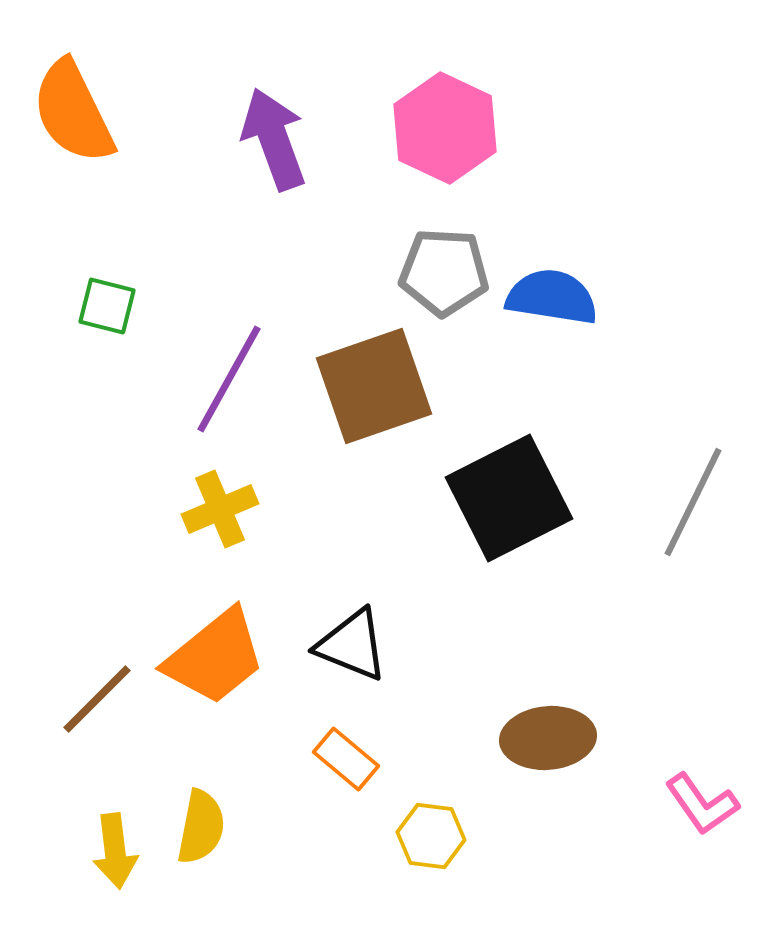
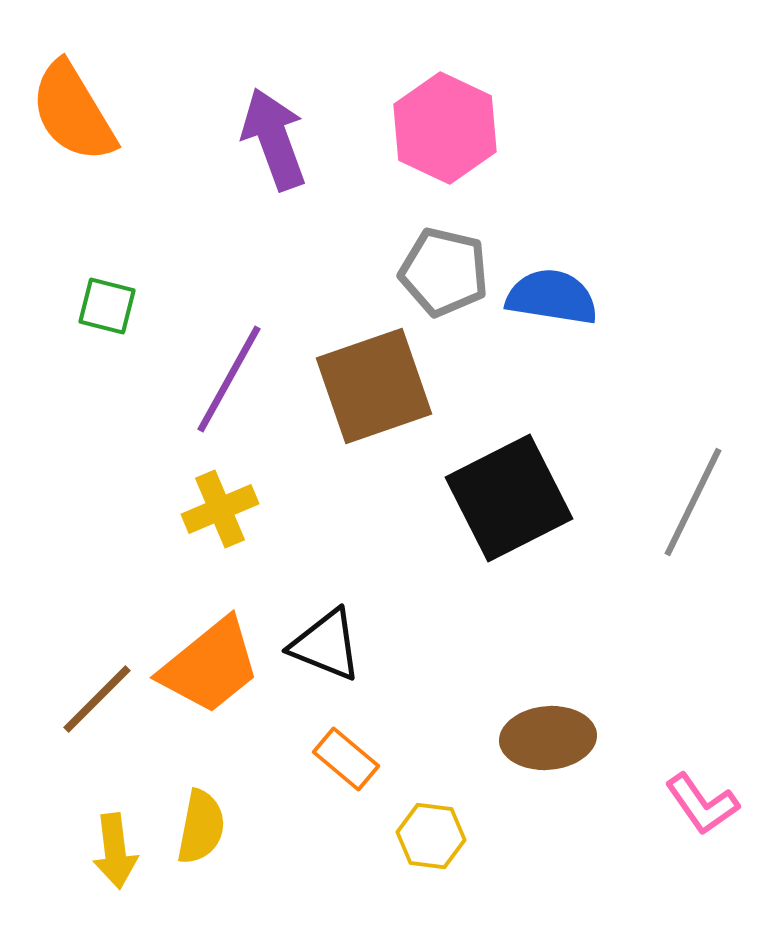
orange semicircle: rotated 5 degrees counterclockwise
gray pentagon: rotated 10 degrees clockwise
black triangle: moved 26 px left
orange trapezoid: moved 5 px left, 9 px down
